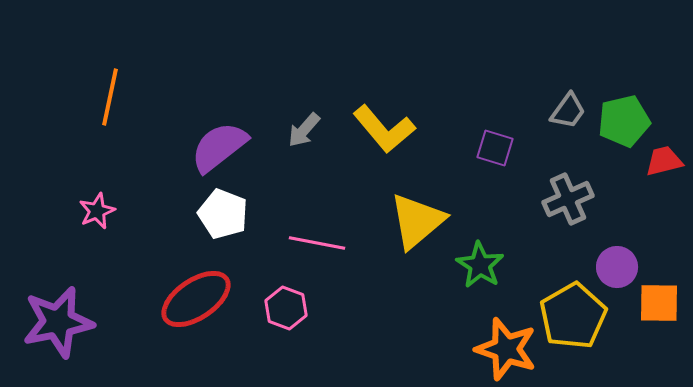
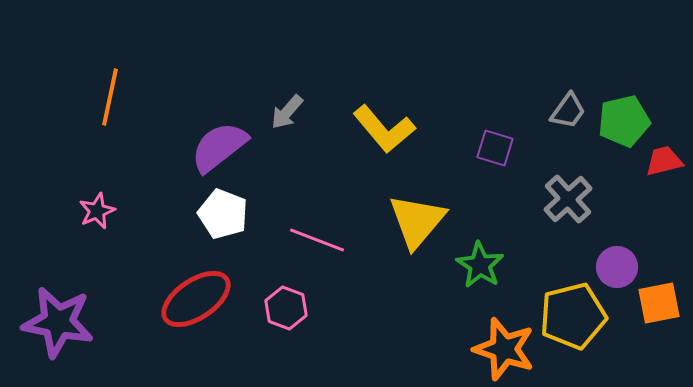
gray arrow: moved 17 px left, 18 px up
gray cross: rotated 18 degrees counterclockwise
yellow triangle: rotated 10 degrees counterclockwise
pink line: moved 3 px up; rotated 10 degrees clockwise
orange square: rotated 12 degrees counterclockwise
yellow pentagon: rotated 16 degrees clockwise
purple star: rotated 22 degrees clockwise
orange star: moved 2 px left
